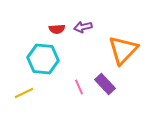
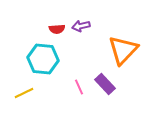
purple arrow: moved 2 px left, 1 px up
